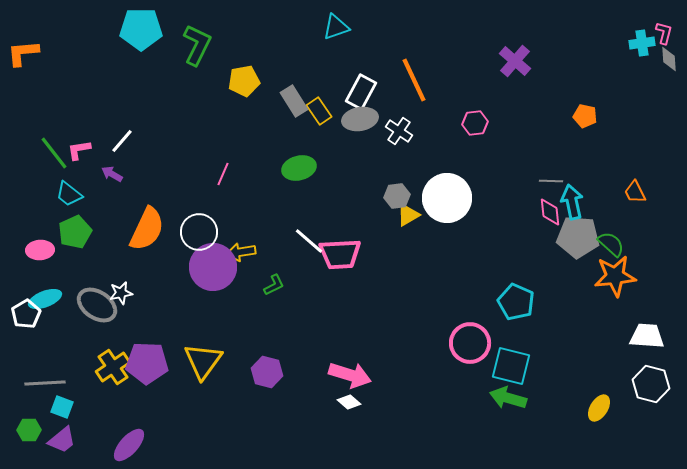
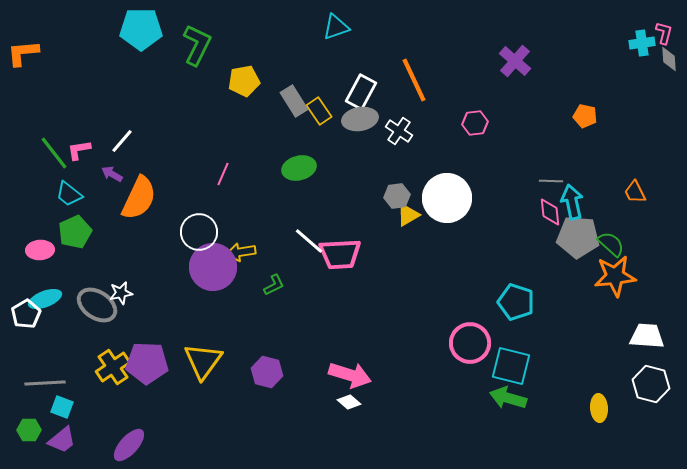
orange semicircle at (147, 229): moved 8 px left, 31 px up
cyan pentagon at (516, 302): rotated 6 degrees counterclockwise
yellow ellipse at (599, 408): rotated 36 degrees counterclockwise
